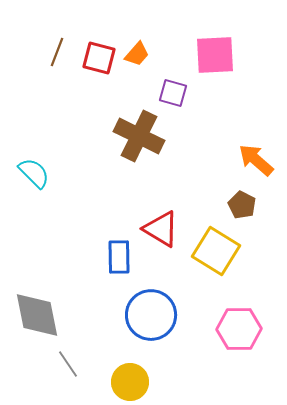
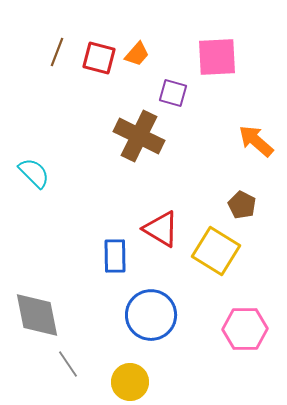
pink square: moved 2 px right, 2 px down
orange arrow: moved 19 px up
blue rectangle: moved 4 px left, 1 px up
pink hexagon: moved 6 px right
